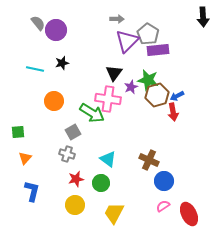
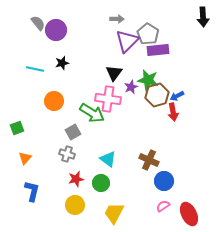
green square: moved 1 px left, 4 px up; rotated 16 degrees counterclockwise
